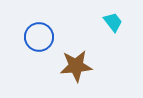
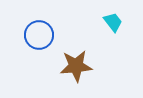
blue circle: moved 2 px up
